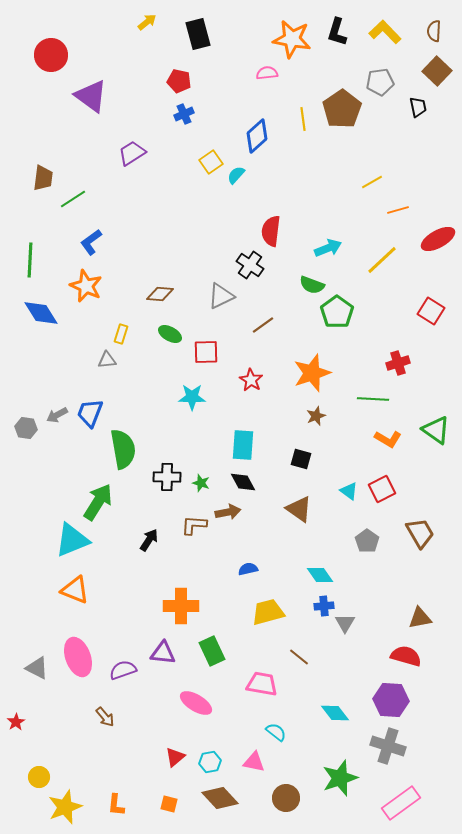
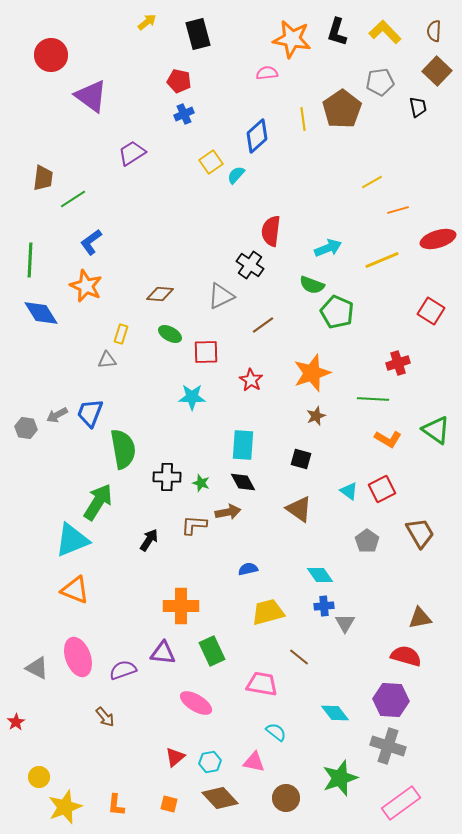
red ellipse at (438, 239): rotated 12 degrees clockwise
yellow line at (382, 260): rotated 20 degrees clockwise
green pentagon at (337, 312): rotated 12 degrees counterclockwise
